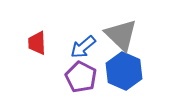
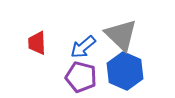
blue hexagon: moved 1 px right
purple pentagon: rotated 12 degrees counterclockwise
